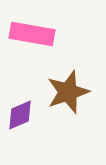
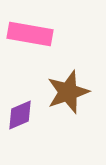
pink rectangle: moved 2 px left
